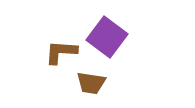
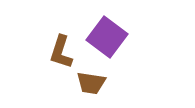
brown L-shape: rotated 76 degrees counterclockwise
